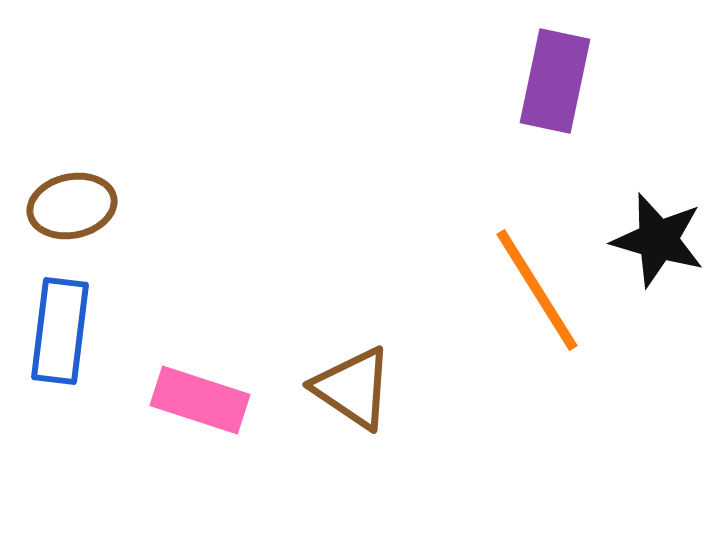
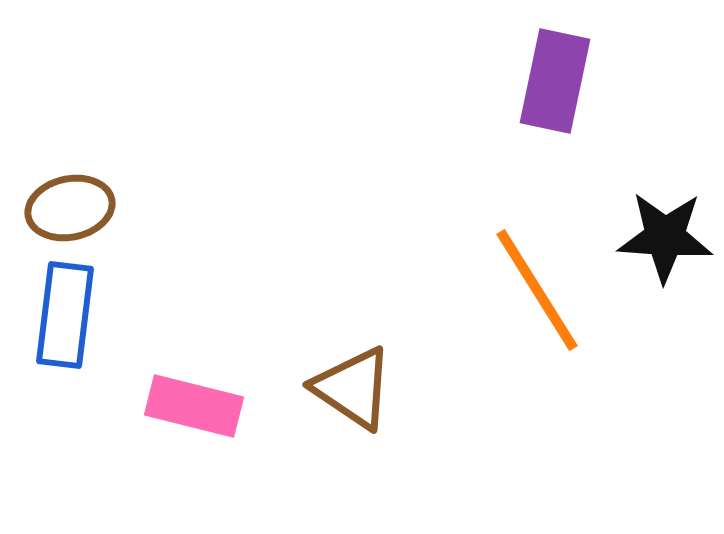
brown ellipse: moved 2 px left, 2 px down
black star: moved 7 px right, 3 px up; rotated 12 degrees counterclockwise
blue rectangle: moved 5 px right, 16 px up
pink rectangle: moved 6 px left, 6 px down; rotated 4 degrees counterclockwise
